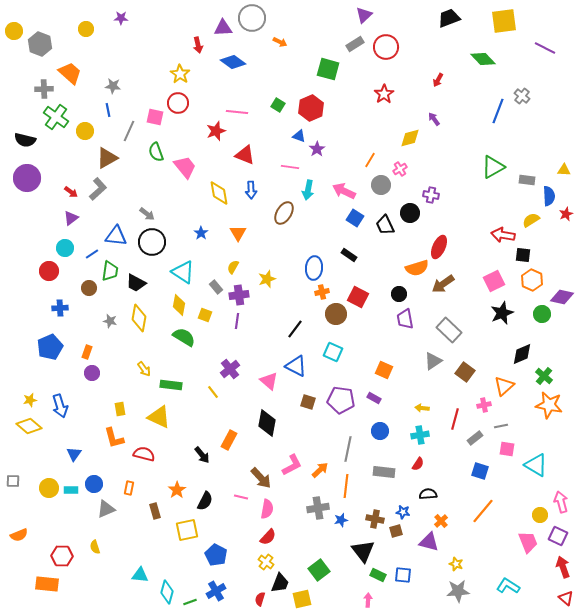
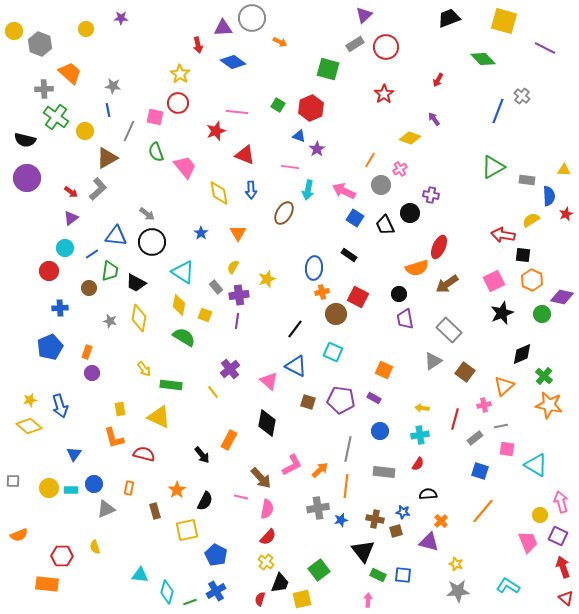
yellow square at (504, 21): rotated 24 degrees clockwise
yellow diamond at (410, 138): rotated 35 degrees clockwise
brown arrow at (443, 284): moved 4 px right
